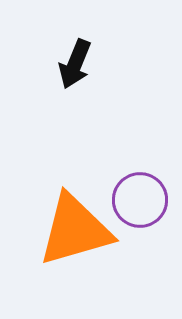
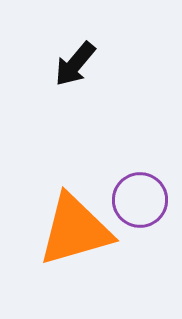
black arrow: rotated 18 degrees clockwise
